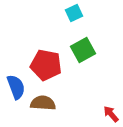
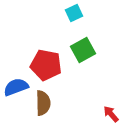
blue semicircle: rotated 90 degrees counterclockwise
brown semicircle: rotated 85 degrees clockwise
